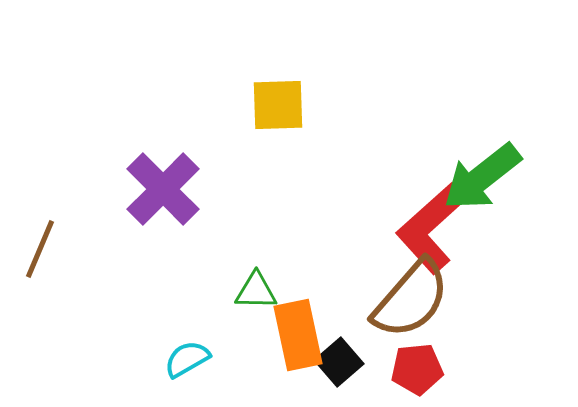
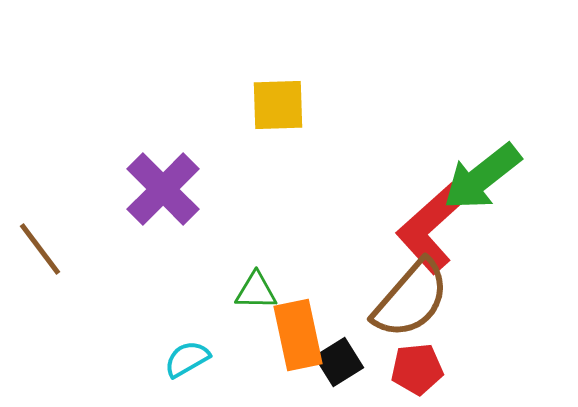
brown line: rotated 60 degrees counterclockwise
black square: rotated 9 degrees clockwise
